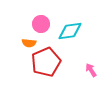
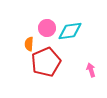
pink circle: moved 6 px right, 4 px down
orange semicircle: moved 1 px down; rotated 88 degrees clockwise
pink arrow: rotated 16 degrees clockwise
